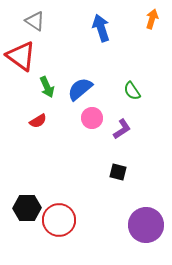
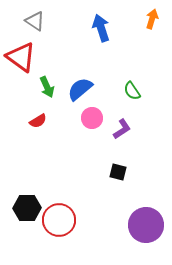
red triangle: moved 1 px down
